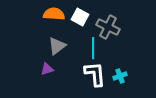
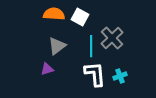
gray cross: moved 4 px right, 11 px down; rotated 20 degrees clockwise
cyan line: moved 2 px left, 2 px up
